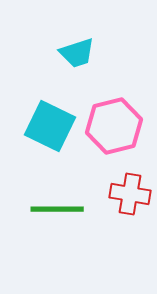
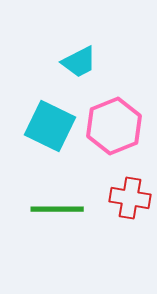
cyan trapezoid: moved 2 px right, 9 px down; rotated 9 degrees counterclockwise
pink hexagon: rotated 8 degrees counterclockwise
red cross: moved 4 px down
